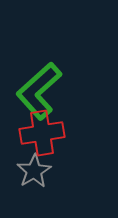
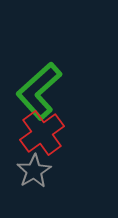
red cross: rotated 27 degrees counterclockwise
